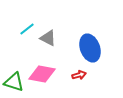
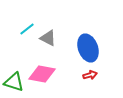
blue ellipse: moved 2 px left
red arrow: moved 11 px right
